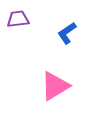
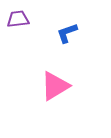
blue L-shape: rotated 15 degrees clockwise
